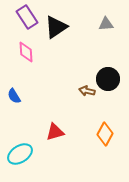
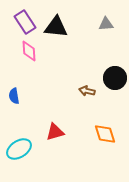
purple rectangle: moved 2 px left, 5 px down
black triangle: rotated 40 degrees clockwise
pink diamond: moved 3 px right, 1 px up
black circle: moved 7 px right, 1 px up
blue semicircle: rotated 21 degrees clockwise
orange diamond: rotated 45 degrees counterclockwise
cyan ellipse: moved 1 px left, 5 px up
